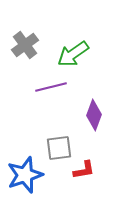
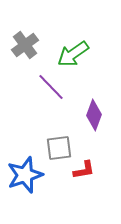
purple line: rotated 60 degrees clockwise
